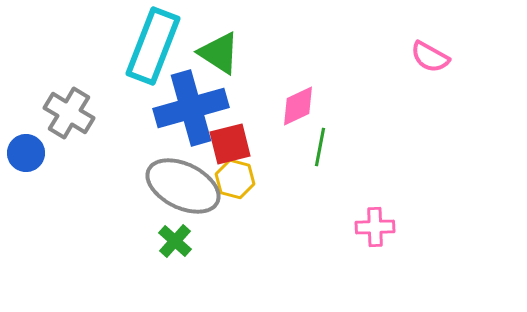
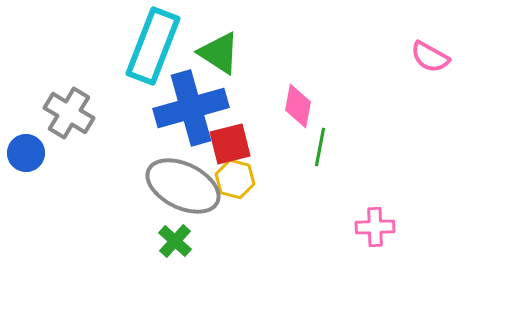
pink diamond: rotated 54 degrees counterclockwise
